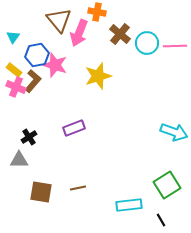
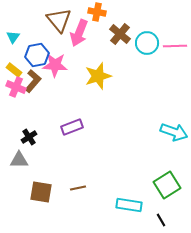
pink star: rotated 15 degrees counterclockwise
purple rectangle: moved 2 px left, 1 px up
cyan rectangle: rotated 15 degrees clockwise
